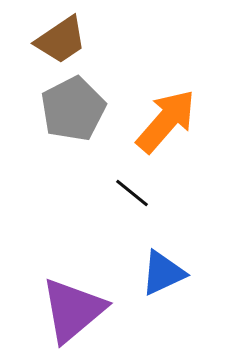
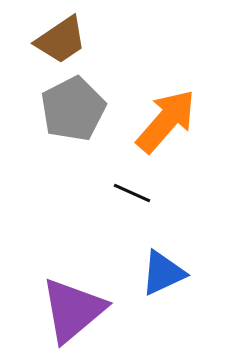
black line: rotated 15 degrees counterclockwise
